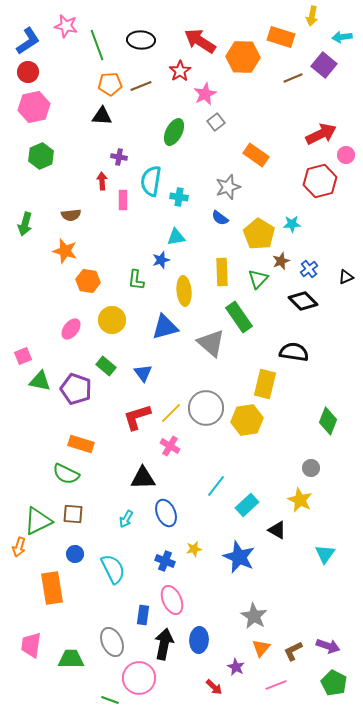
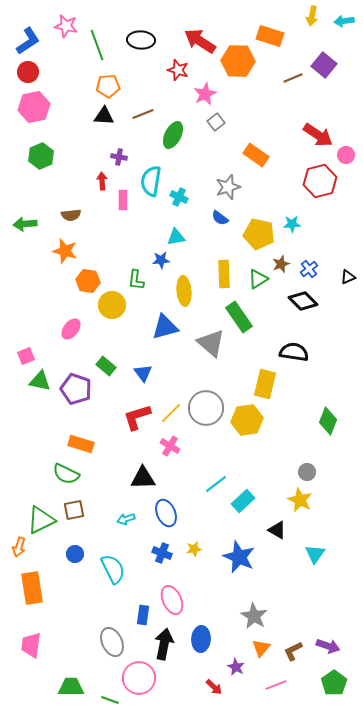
orange rectangle at (281, 37): moved 11 px left, 1 px up
cyan arrow at (342, 37): moved 2 px right, 16 px up
orange hexagon at (243, 57): moved 5 px left, 4 px down
red star at (180, 71): moved 2 px left, 1 px up; rotated 20 degrees counterclockwise
orange pentagon at (110, 84): moved 2 px left, 2 px down
brown line at (141, 86): moved 2 px right, 28 px down
black triangle at (102, 116): moved 2 px right
green ellipse at (174, 132): moved 1 px left, 3 px down
red arrow at (321, 134): moved 3 px left, 1 px down; rotated 60 degrees clockwise
cyan cross at (179, 197): rotated 18 degrees clockwise
green arrow at (25, 224): rotated 70 degrees clockwise
yellow pentagon at (259, 234): rotated 20 degrees counterclockwise
blue star at (161, 260): rotated 12 degrees clockwise
brown star at (281, 261): moved 3 px down
yellow rectangle at (222, 272): moved 2 px right, 2 px down
black triangle at (346, 277): moved 2 px right
green triangle at (258, 279): rotated 15 degrees clockwise
yellow circle at (112, 320): moved 15 px up
pink square at (23, 356): moved 3 px right
gray circle at (311, 468): moved 4 px left, 4 px down
cyan line at (216, 486): moved 2 px up; rotated 15 degrees clockwise
cyan rectangle at (247, 505): moved 4 px left, 4 px up
brown square at (73, 514): moved 1 px right, 4 px up; rotated 15 degrees counterclockwise
cyan arrow at (126, 519): rotated 42 degrees clockwise
green triangle at (38, 521): moved 3 px right, 1 px up
cyan triangle at (325, 554): moved 10 px left
blue cross at (165, 561): moved 3 px left, 8 px up
orange rectangle at (52, 588): moved 20 px left
blue ellipse at (199, 640): moved 2 px right, 1 px up
green trapezoid at (71, 659): moved 28 px down
green pentagon at (334, 683): rotated 10 degrees clockwise
